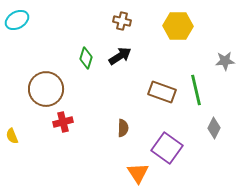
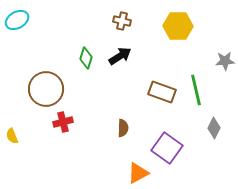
orange triangle: rotated 35 degrees clockwise
